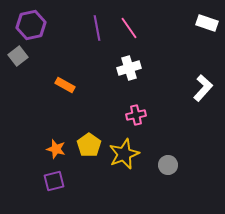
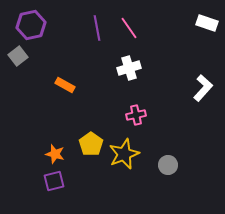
yellow pentagon: moved 2 px right, 1 px up
orange star: moved 1 px left, 5 px down
